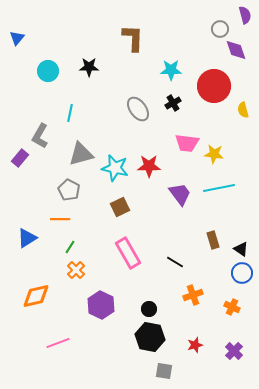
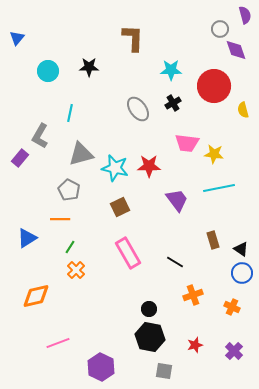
purple trapezoid at (180, 194): moved 3 px left, 6 px down
purple hexagon at (101, 305): moved 62 px down
